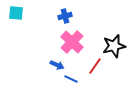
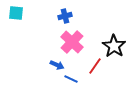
black star: rotated 25 degrees counterclockwise
